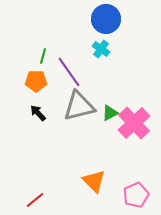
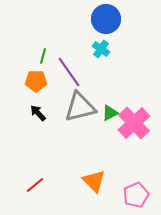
gray triangle: moved 1 px right, 1 px down
red line: moved 15 px up
